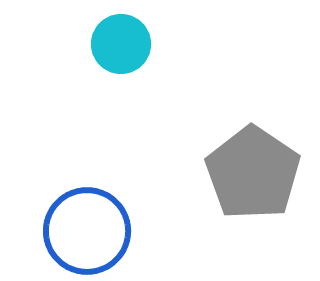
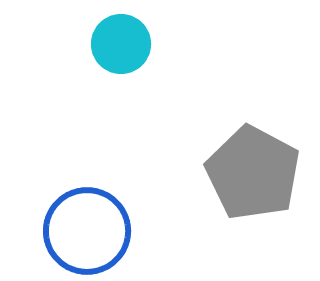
gray pentagon: rotated 6 degrees counterclockwise
